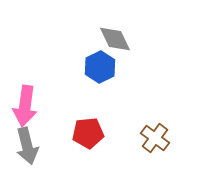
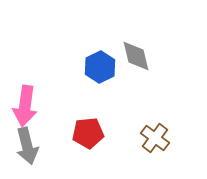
gray diamond: moved 21 px right, 17 px down; rotated 12 degrees clockwise
